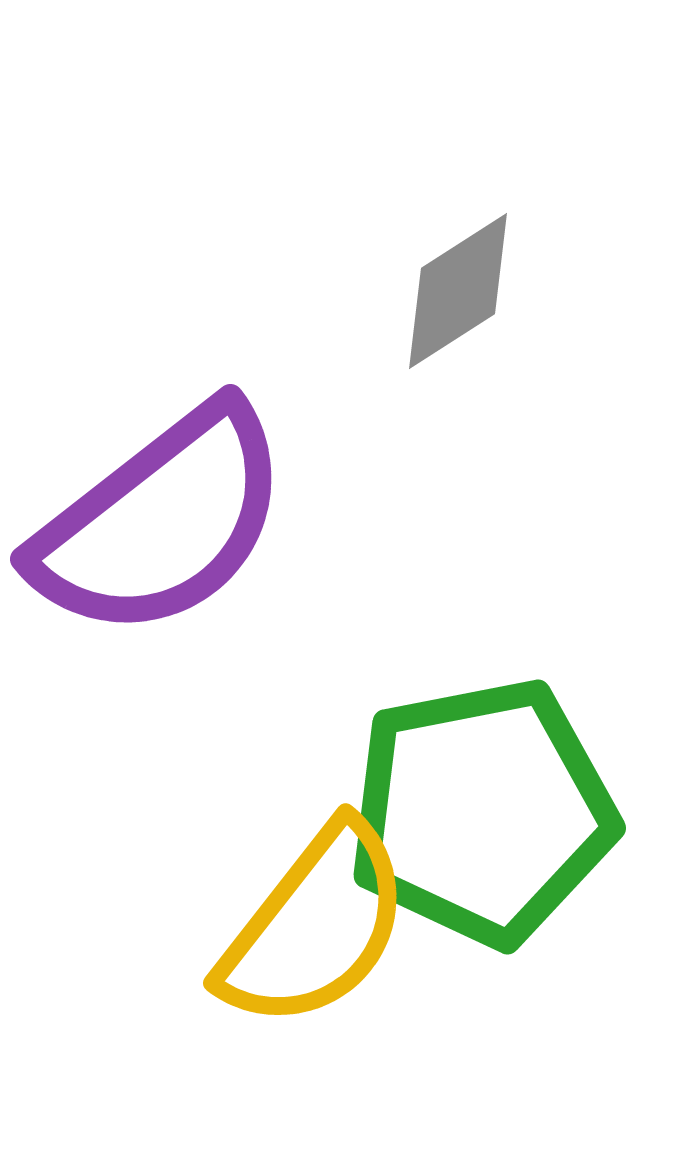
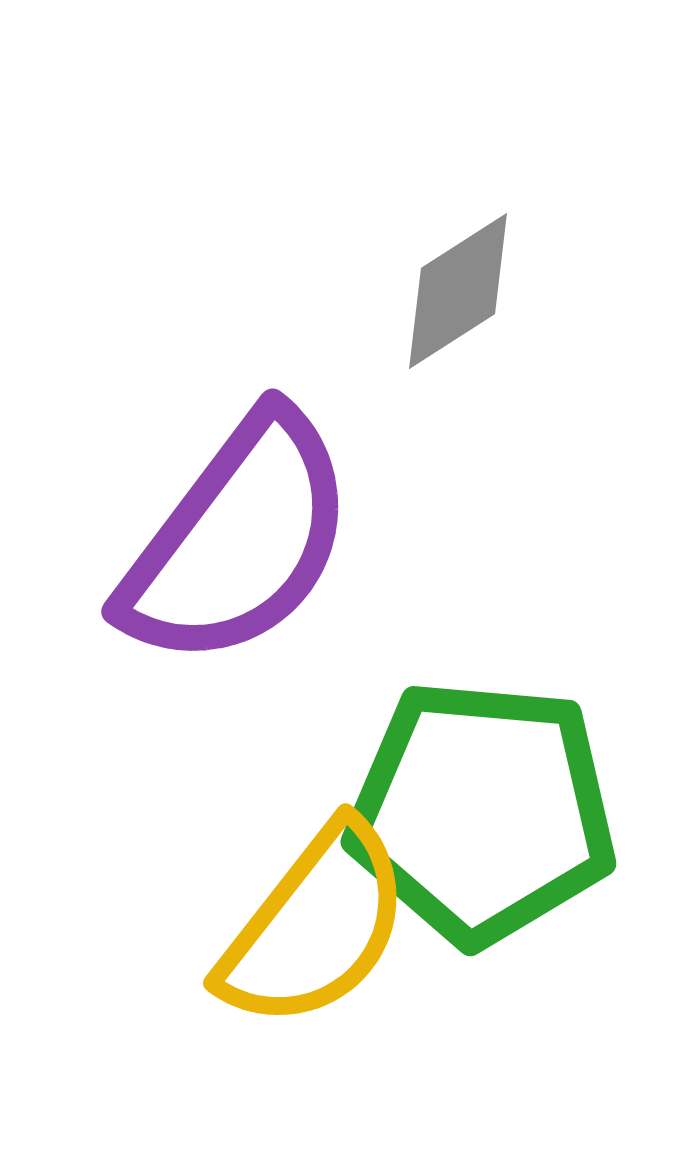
purple semicircle: moved 77 px right, 18 px down; rotated 15 degrees counterclockwise
green pentagon: rotated 16 degrees clockwise
